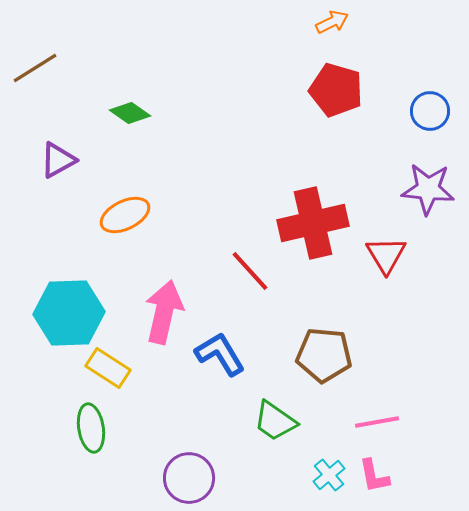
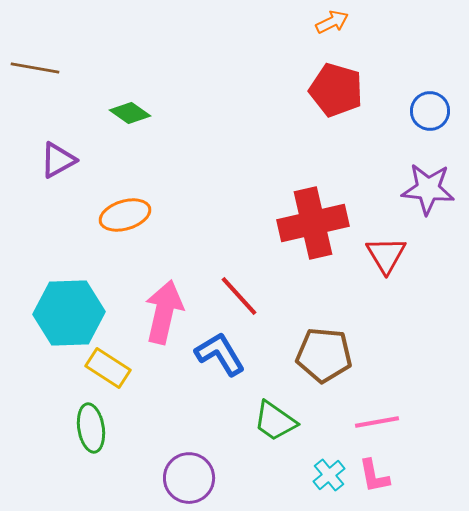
brown line: rotated 42 degrees clockwise
orange ellipse: rotated 9 degrees clockwise
red line: moved 11 px left, 25 px down
